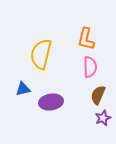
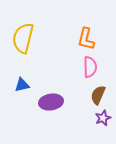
yellow semicircle: moved 18 px left, 16 px up
blue triangle: moved 1 px left, 4 px up
